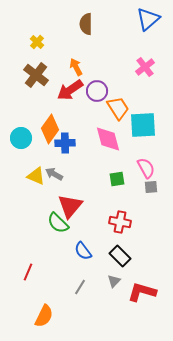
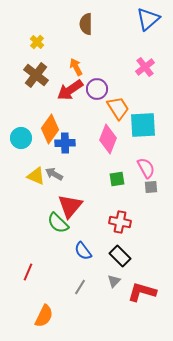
purple circle: moved 2 px up
pink diamond: rotated 36 degrees clockwise
